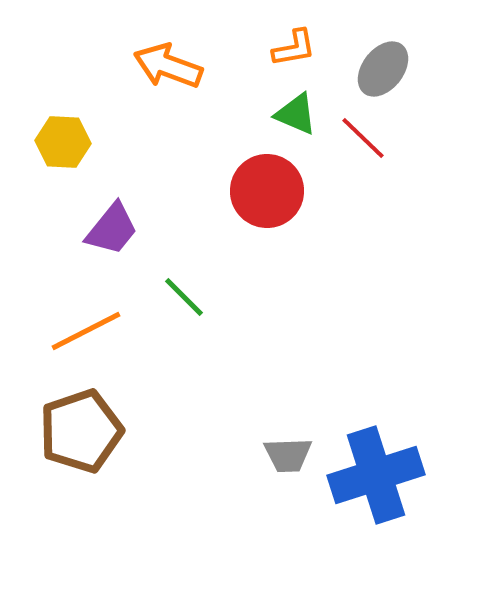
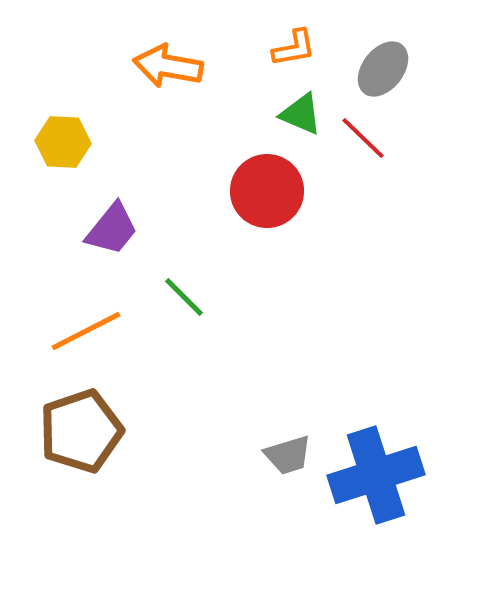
orange arrow: rotated 10 degrees counterclockwise
green triangle: moved 5 px right
gray trapezoid: rotated 15 degrees counterclockwise
